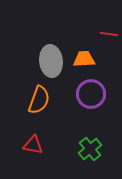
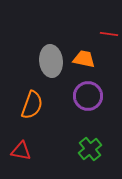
orange trapezoid: rotated 15 degrees clockwise
purple circle: moved 3 px left, 2 px down
orange semicircle: moved 7 px left, 5 px down
red triangle: moved 12 px left, 6 px down
